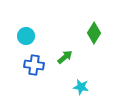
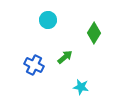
cyan circle: moved 22 px right, 16 px up
blue cross: rotated 18 degrees clockwise
